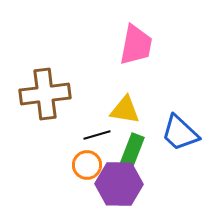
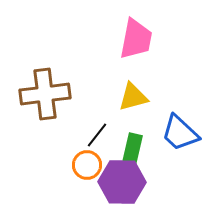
pink trapezoid: moved 6 px up
yellow triangle: moved 8 px right, 13 px up; rotated 24 degrees counterclockwise
black line: rotated 36 degrees counterclockwise
green rectangle: rotated 8 degrees counterclockwise
purple hexagon: moved 3 px right, 2 px up
